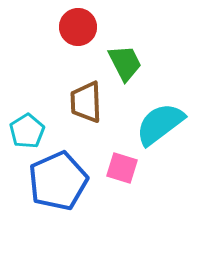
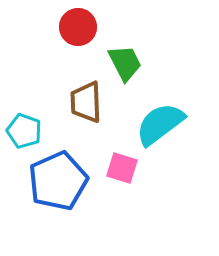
cyan pentagon: moved 3 px left; rotated 20 degrees counterclockwise
